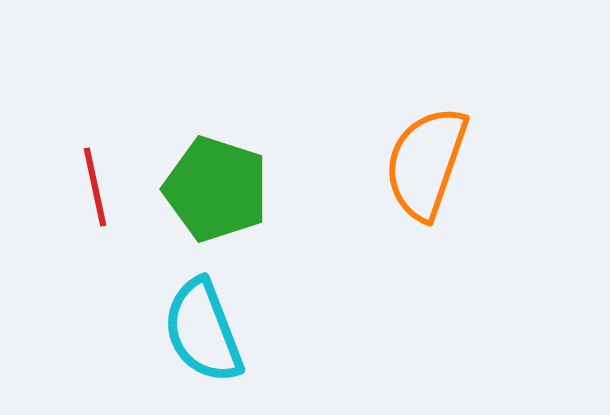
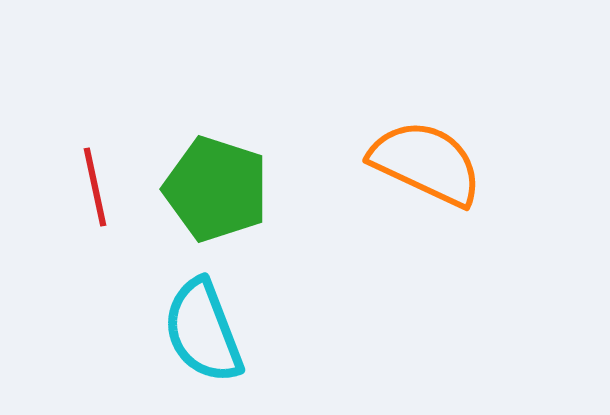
orange semicircle: rotated 96 degrees clockwise
